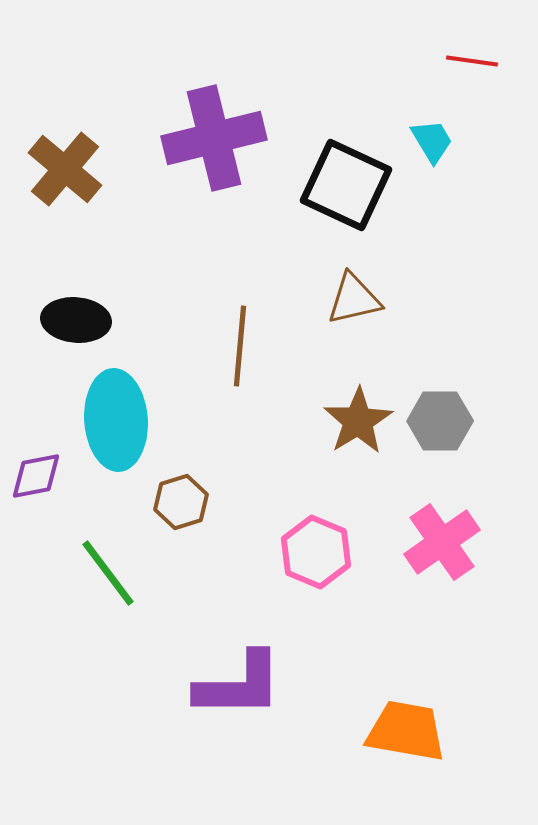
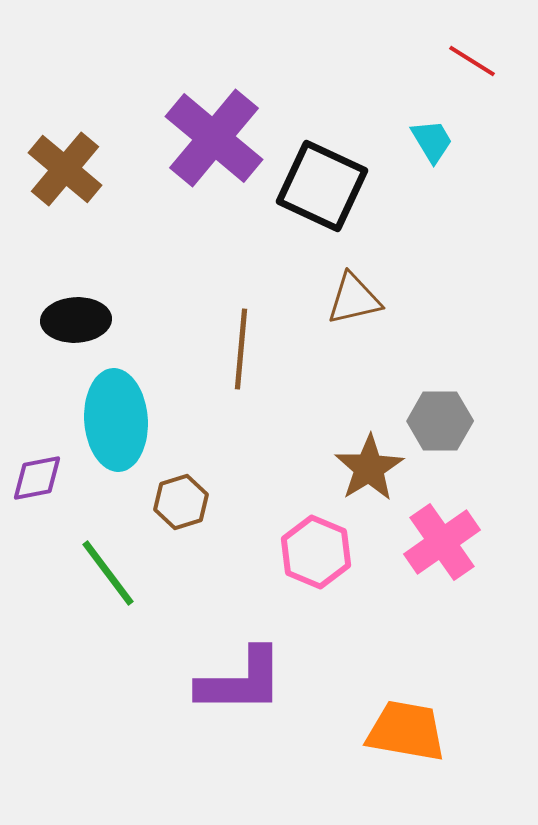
red line: rotated 24 degrees clockwise
purple cross: rotated 36 degrees counterclockwise
black square: moved 24 px left, 1 px down
black ellipse: rotated 8 degrees counterclockwise
brown line: moved 1 px right, 3 px down
brown star: moved 11 px right, 47 px down
purple diamond: moved 1 px right, 2 px down
purple L-shape: moved 2 px right, 4 px up
